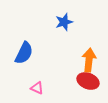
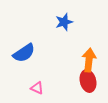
blue semicircle: rotated 30 degrees clockwise
red ellipse: rotated 55 degrees clockwise
